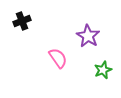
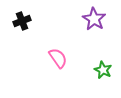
purple star: moved 6 px right, 17 px up
green star: rotated 24 degrees counterclockwise
